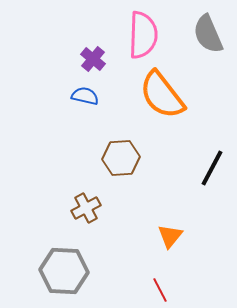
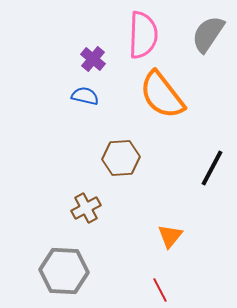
gray semicircle: rotated 57 degrees clockwise
